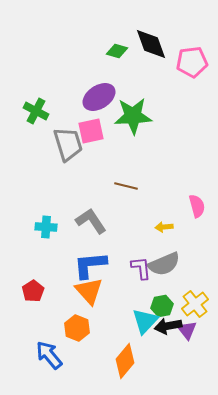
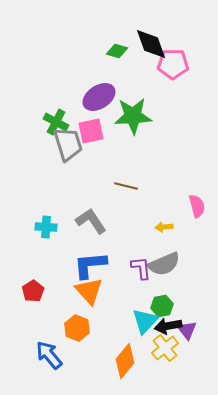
pink pentagon: moved 19 px left, 2 px down; rotated 8 degrees clockwise
green cross: moved 20 px right, 11 px down
yellow cross: moved 30 px left, 44 px down
